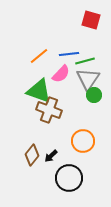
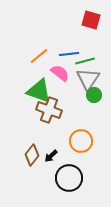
pink semicircle: moved 1 px left, 1 px up; rotated 96 degrees counterclockwise
orange circle: moved 2 px left
